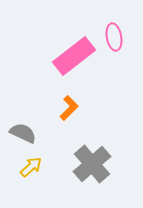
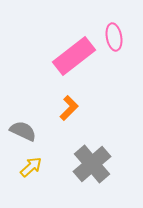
gray semicircle: moved 2 px up
